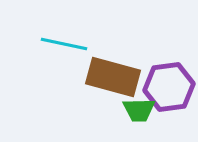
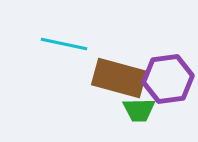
brown rectangle: moved 6 px right, 1 px down
purple hexagon: moved 1 px left, 8 px up
